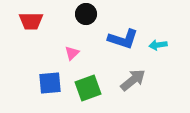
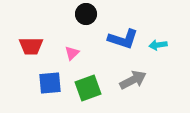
red trapezoid: moved 25 px down
gray arrow: rotated 12 degrees clockwise
